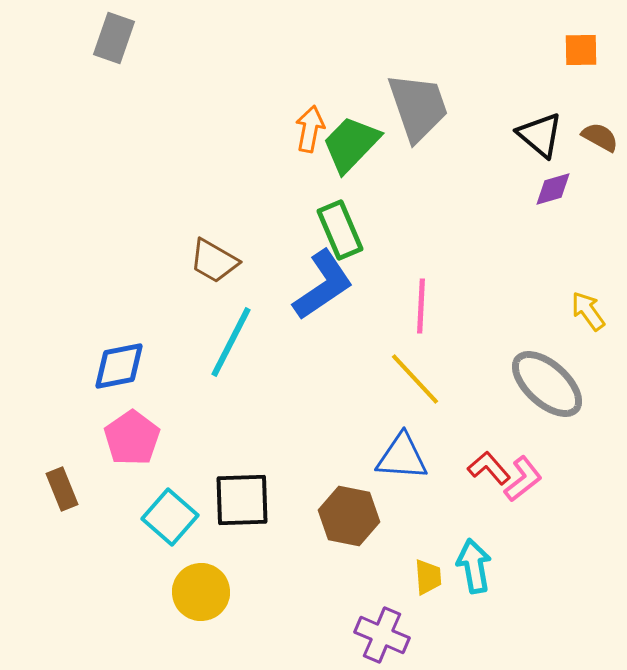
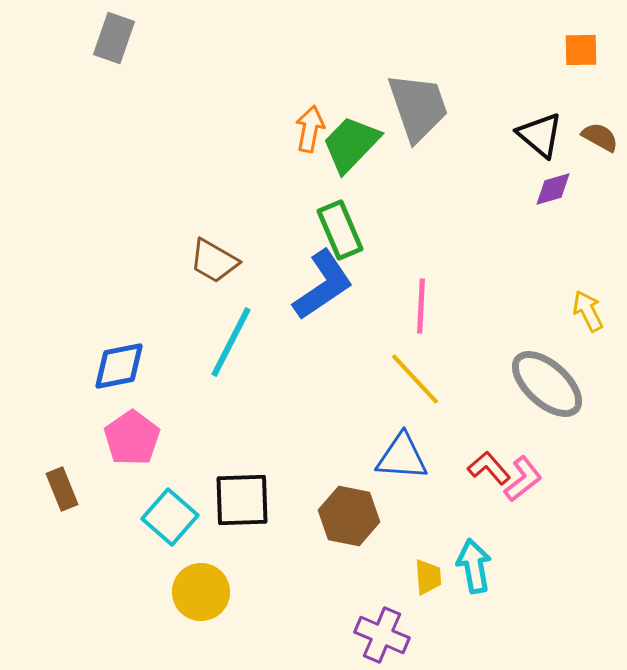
yellow arrow: rotated 9 degrees clockwise
